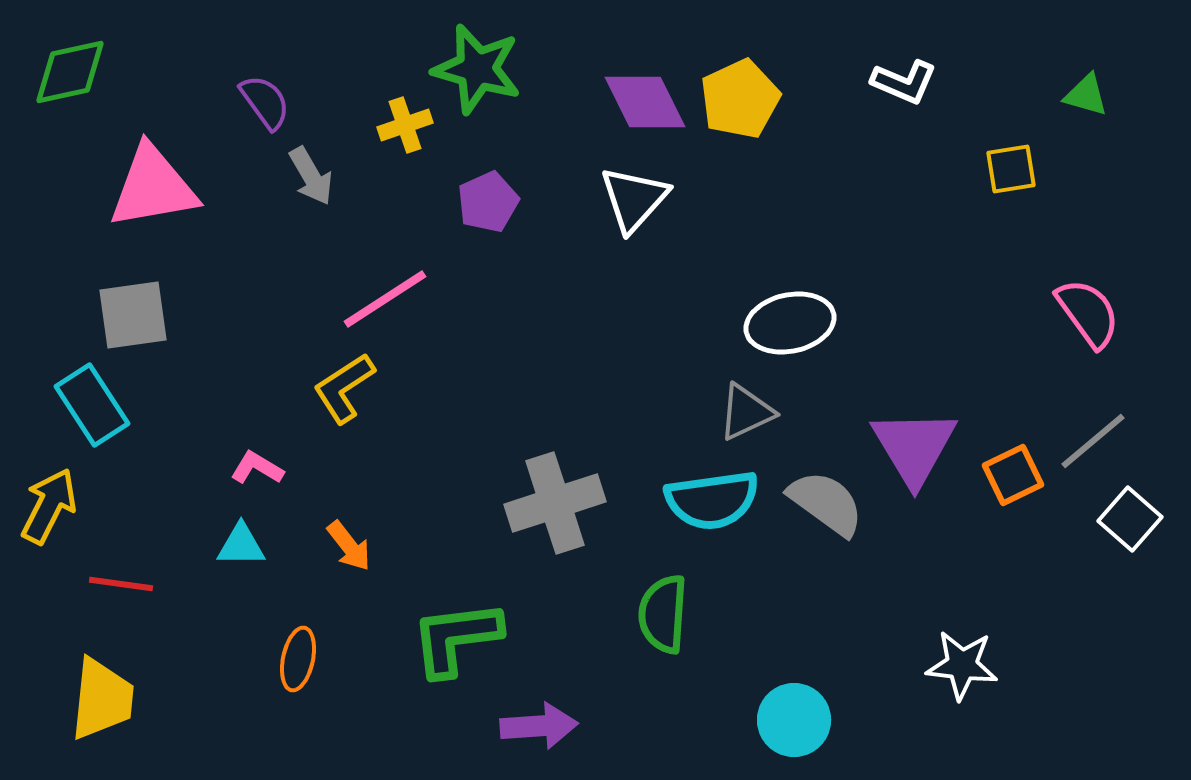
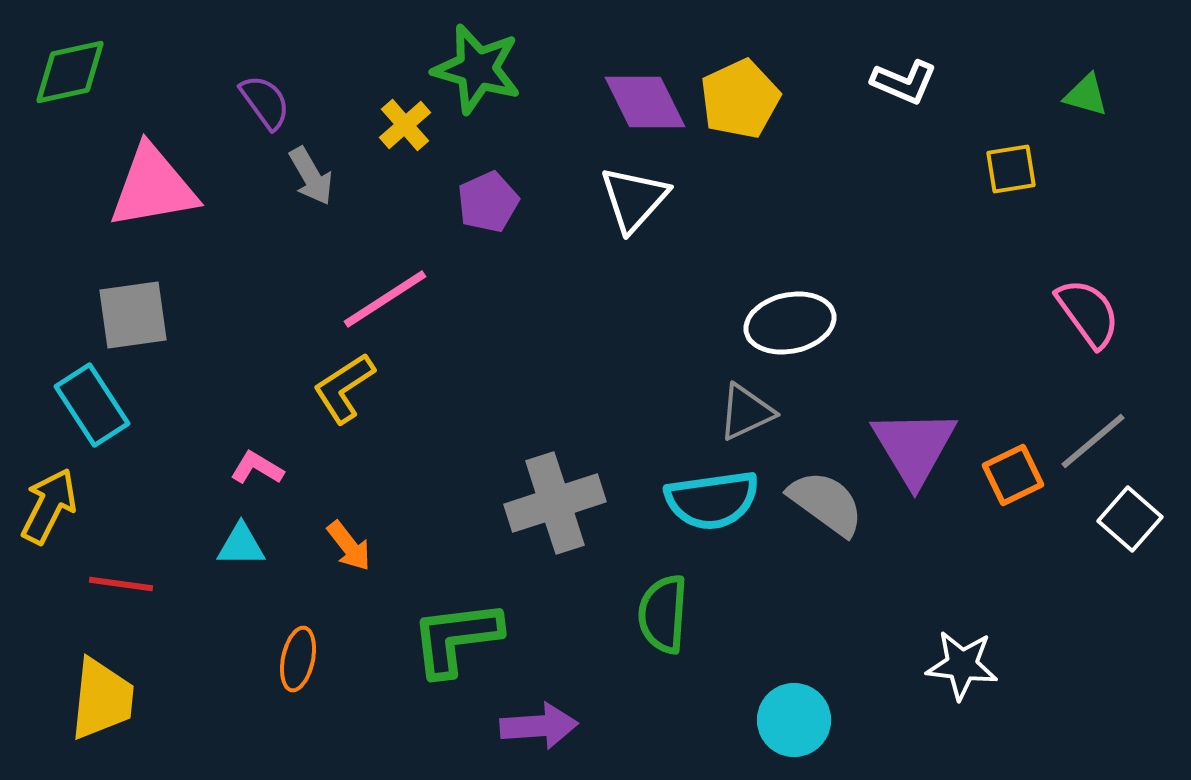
yellow cross: rotated 22 degrees counterclockwise
